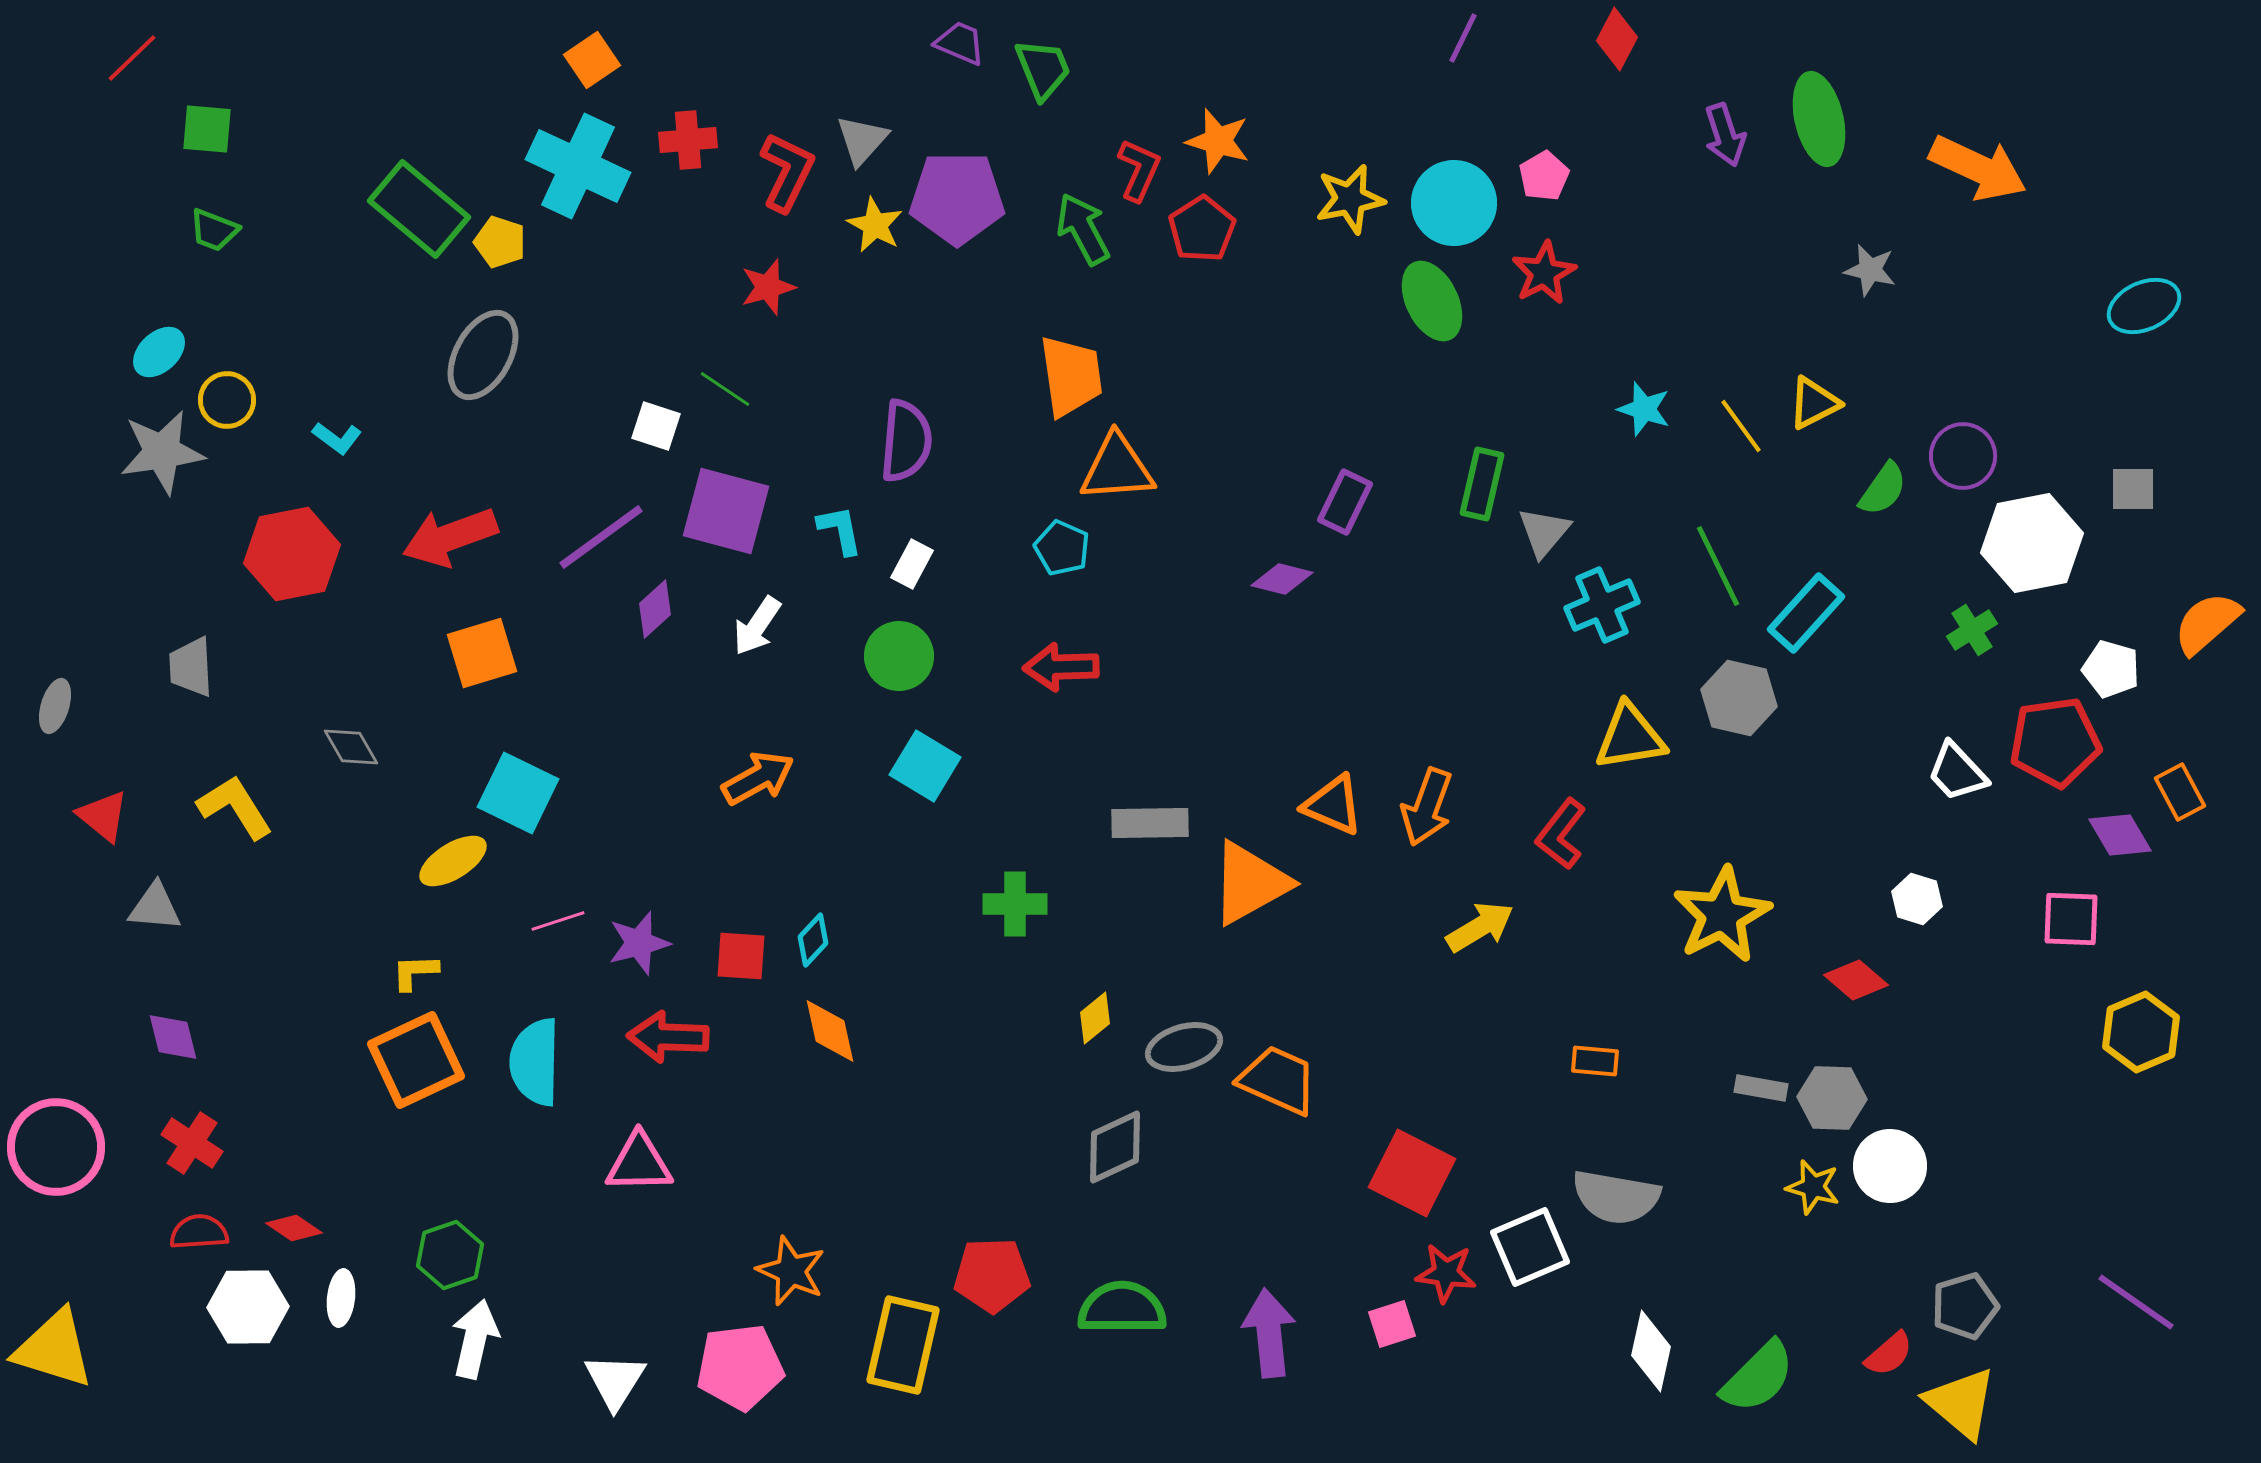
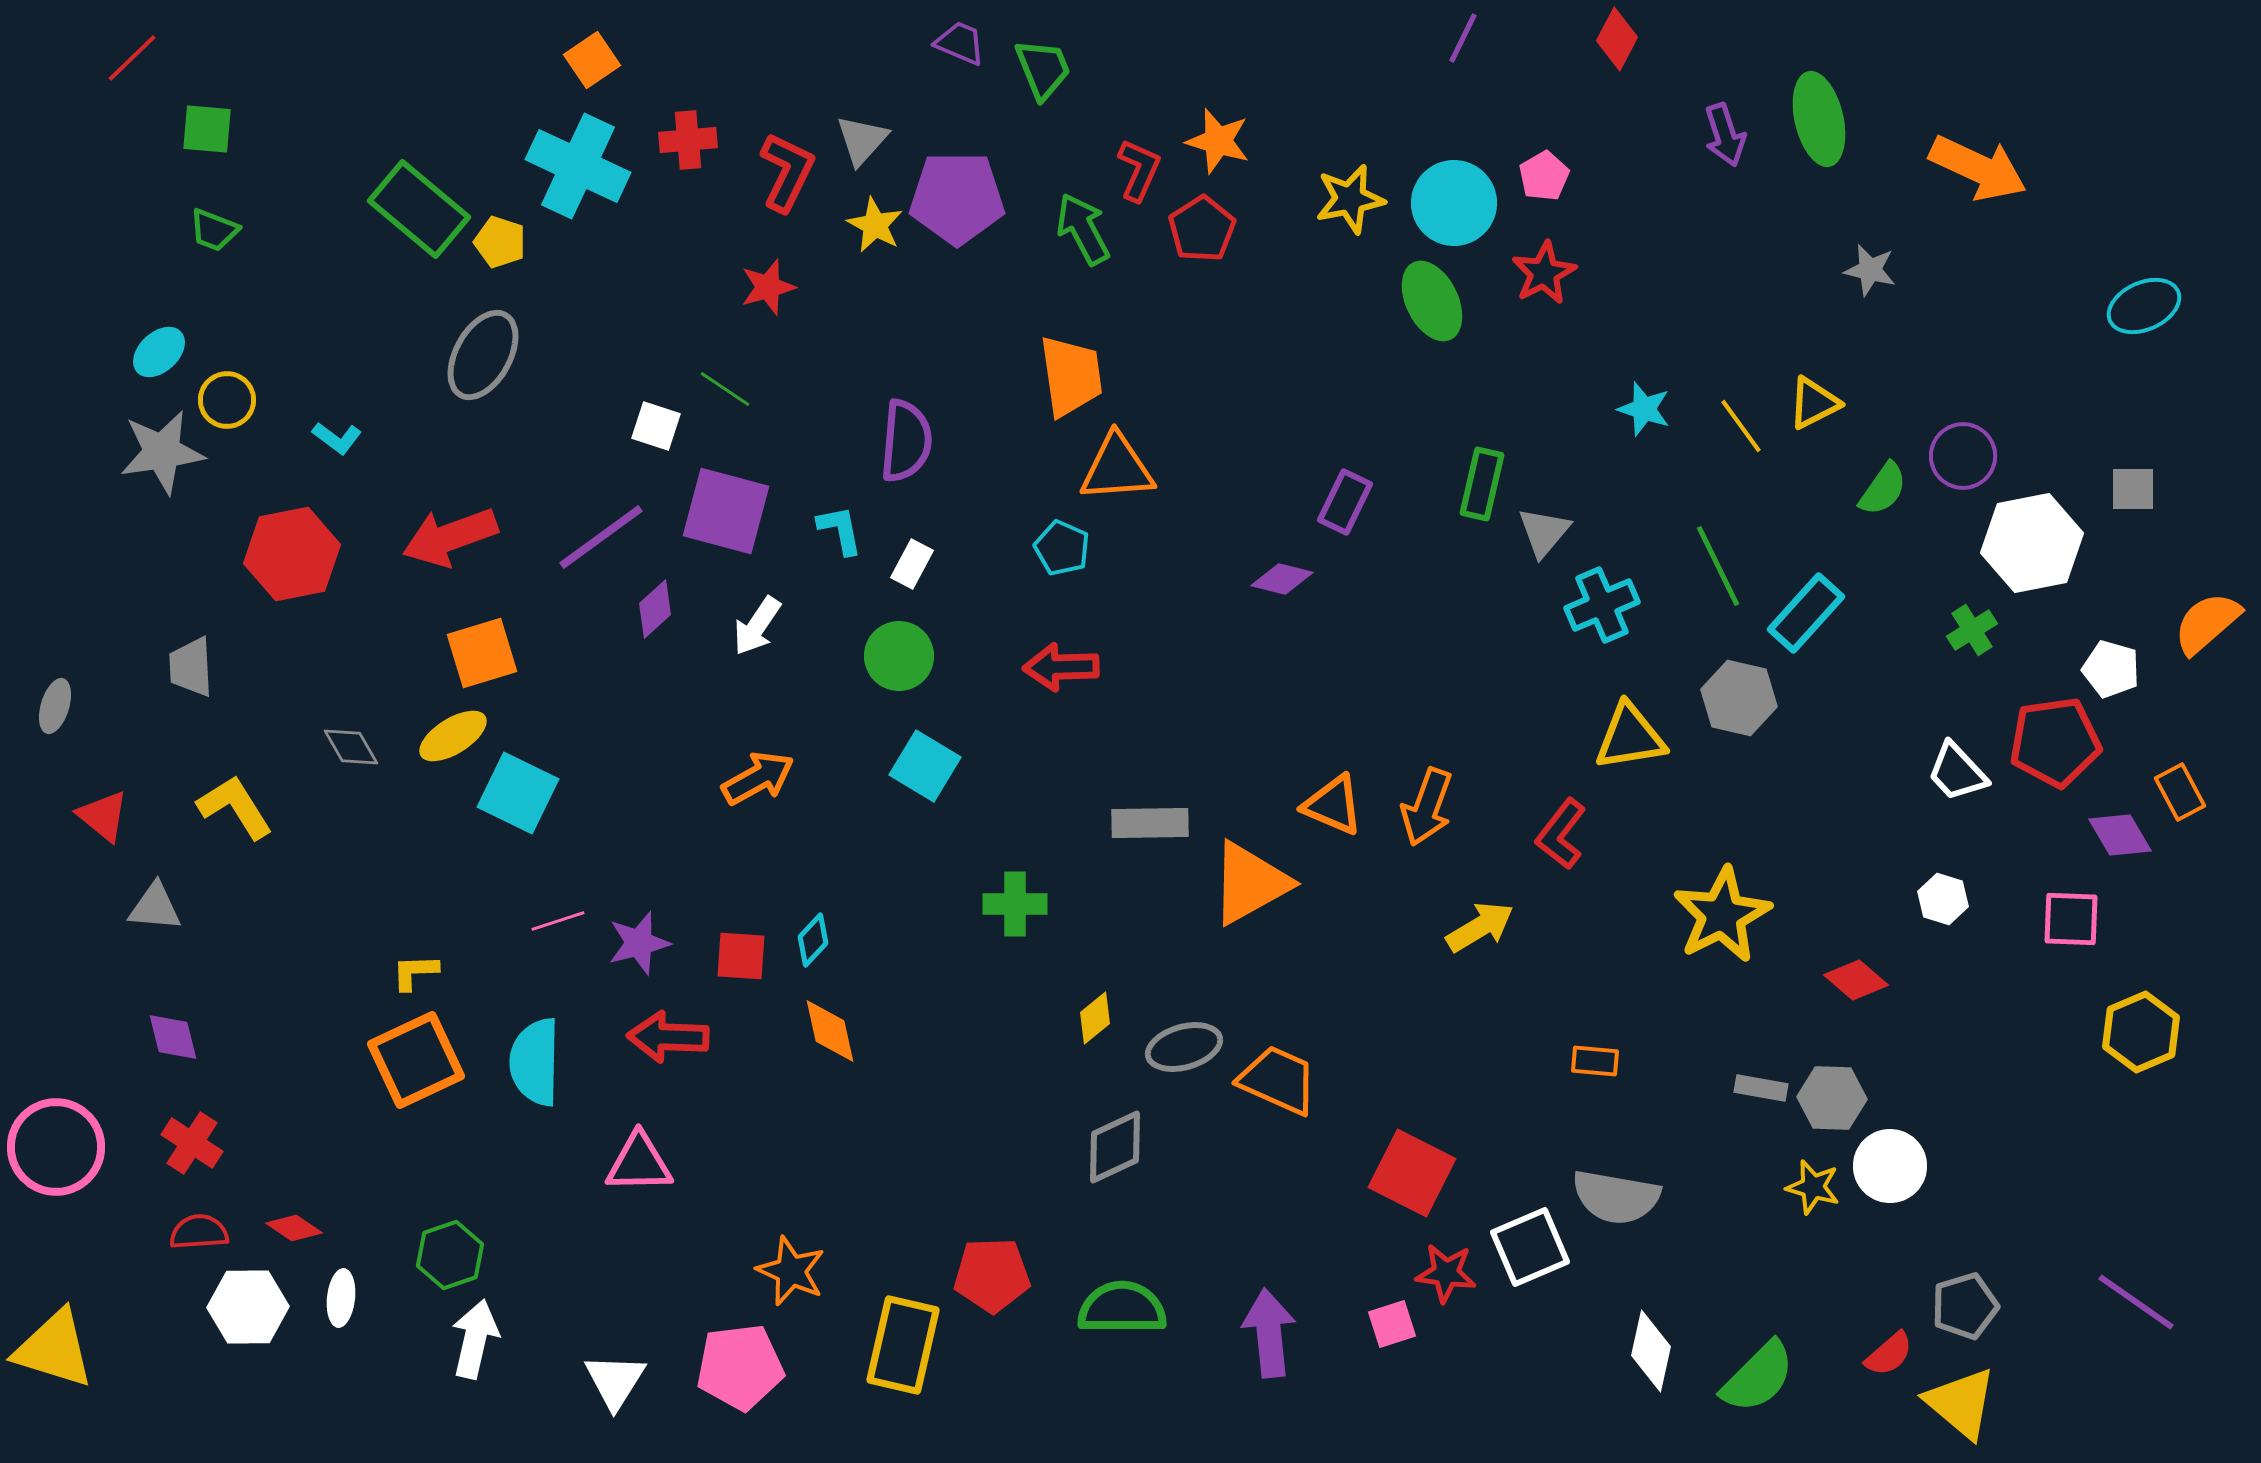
yellow ellipse at (453, 861): moved 125 px up
white hexagon at (1917, 899): moved 26 px right
